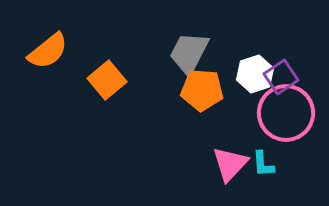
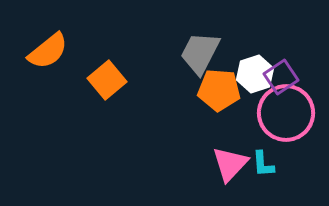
gray trapezoid: moved 11 px right
orange pentagon: moved 17 px right
